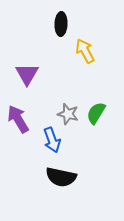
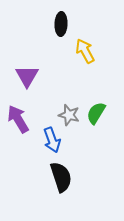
purple triangle: moved 2 px down
gray star: moved 1 px right, 1 px down
black semicircle: rotated 120 degrees counterclockwise
